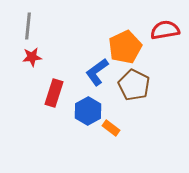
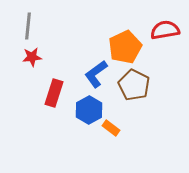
blue L-shape: moved 1 px left, 2 px down
blue hexagon: moved 1 px right, 1 px up
